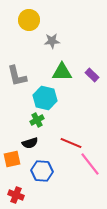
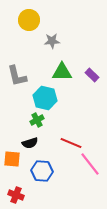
orange square: rotated 18 degrees clockwise
